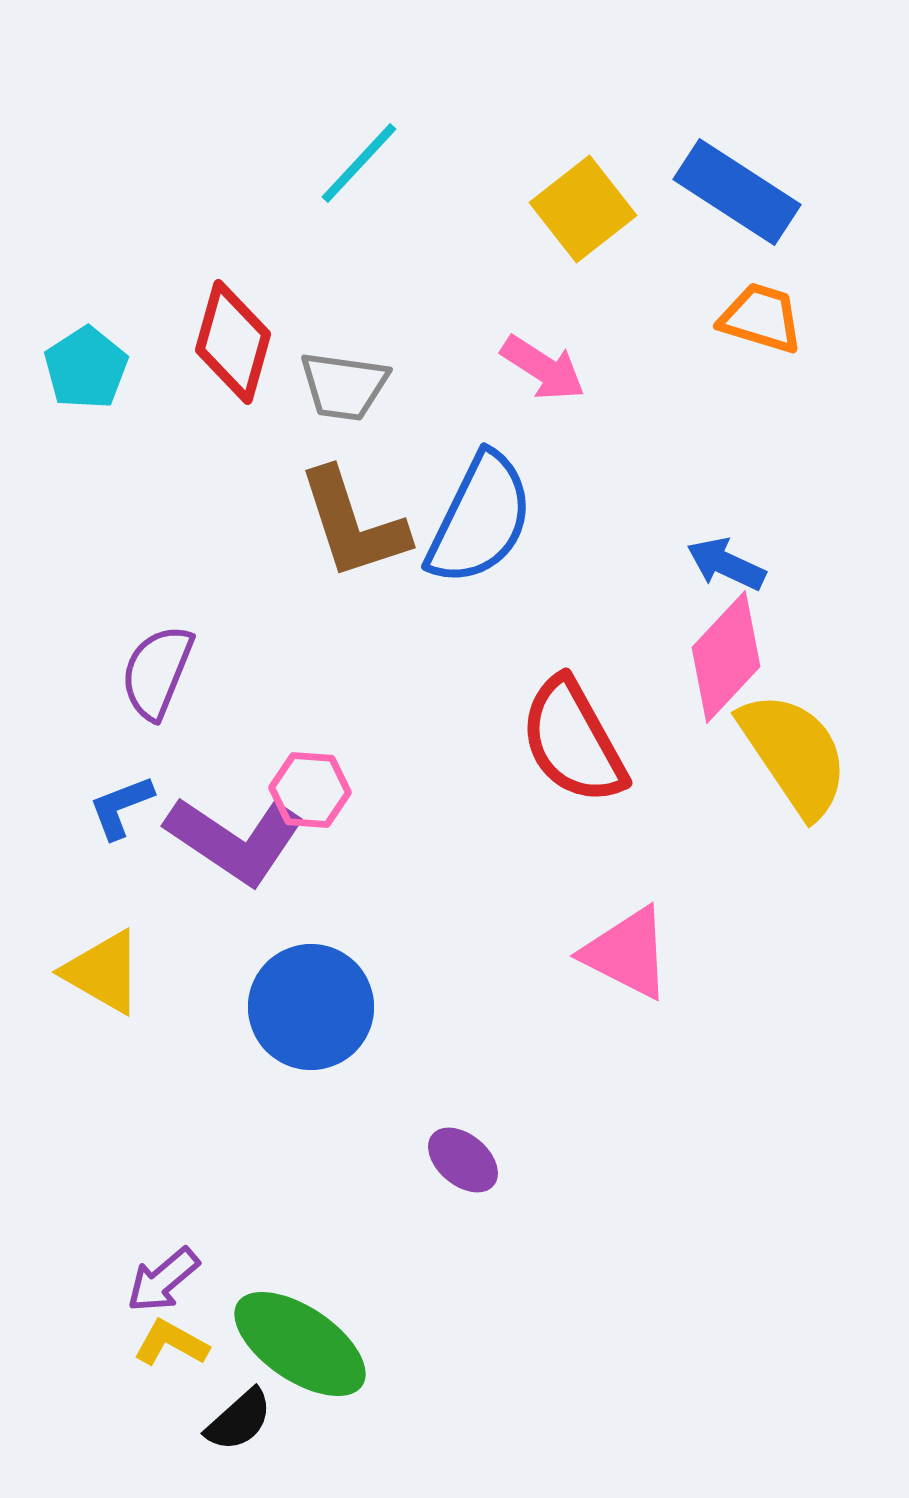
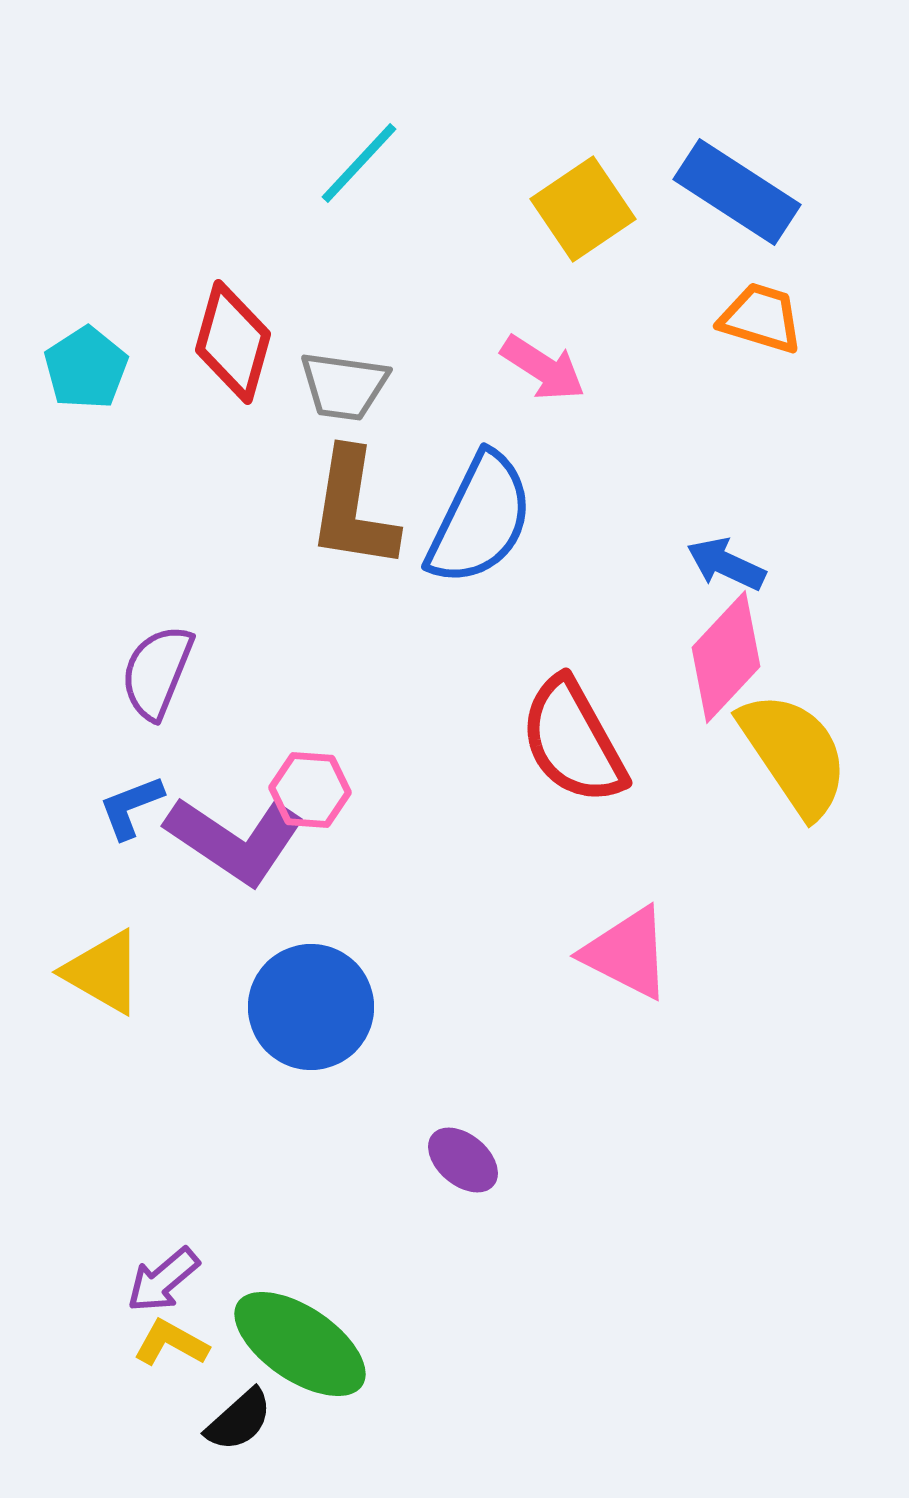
yellow square: rotated 4 degrees clockwise
brown L-shape: moved 15 px up; rotated 27 degrees clockwise
blue L-shape: moved 10 px right
